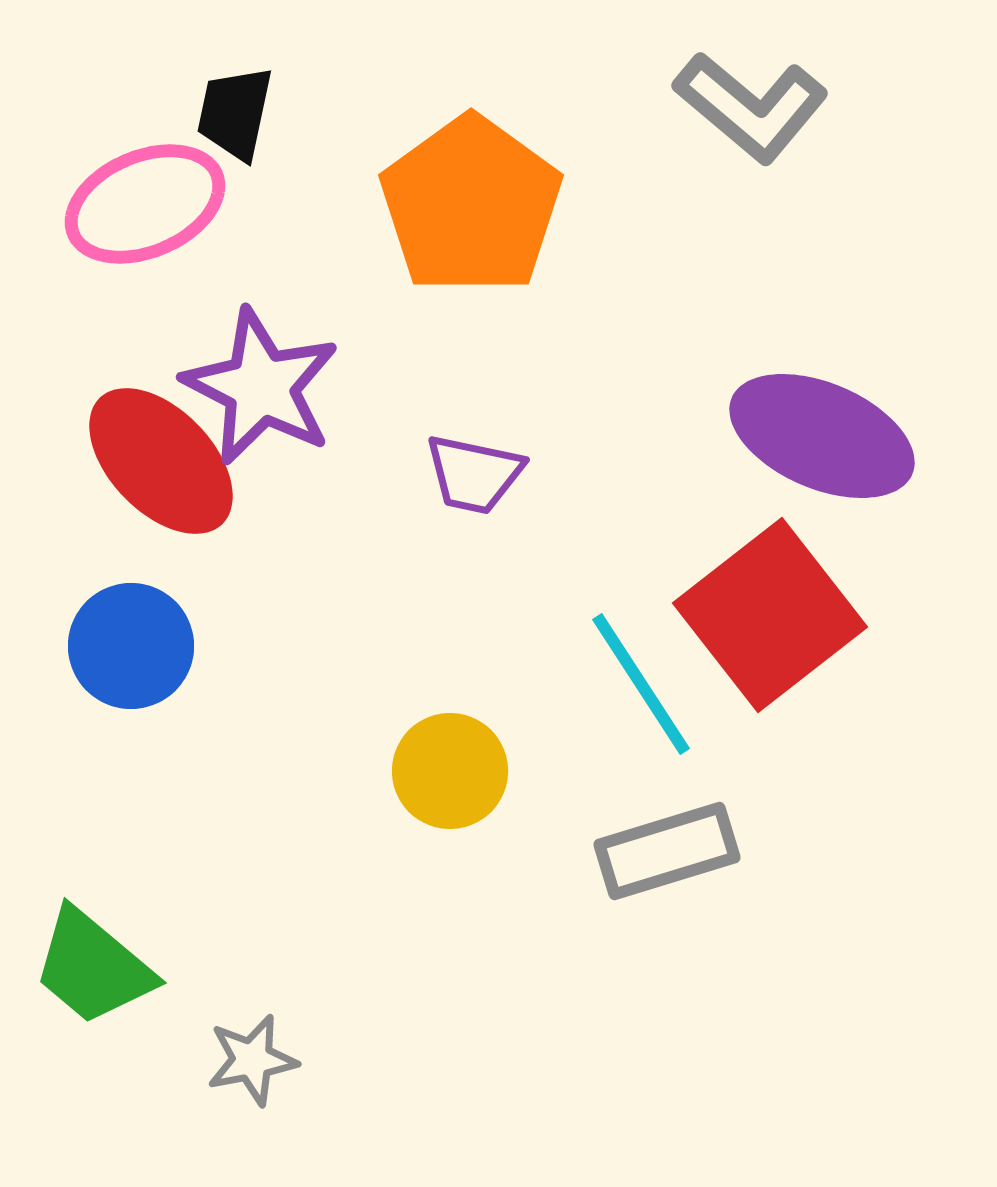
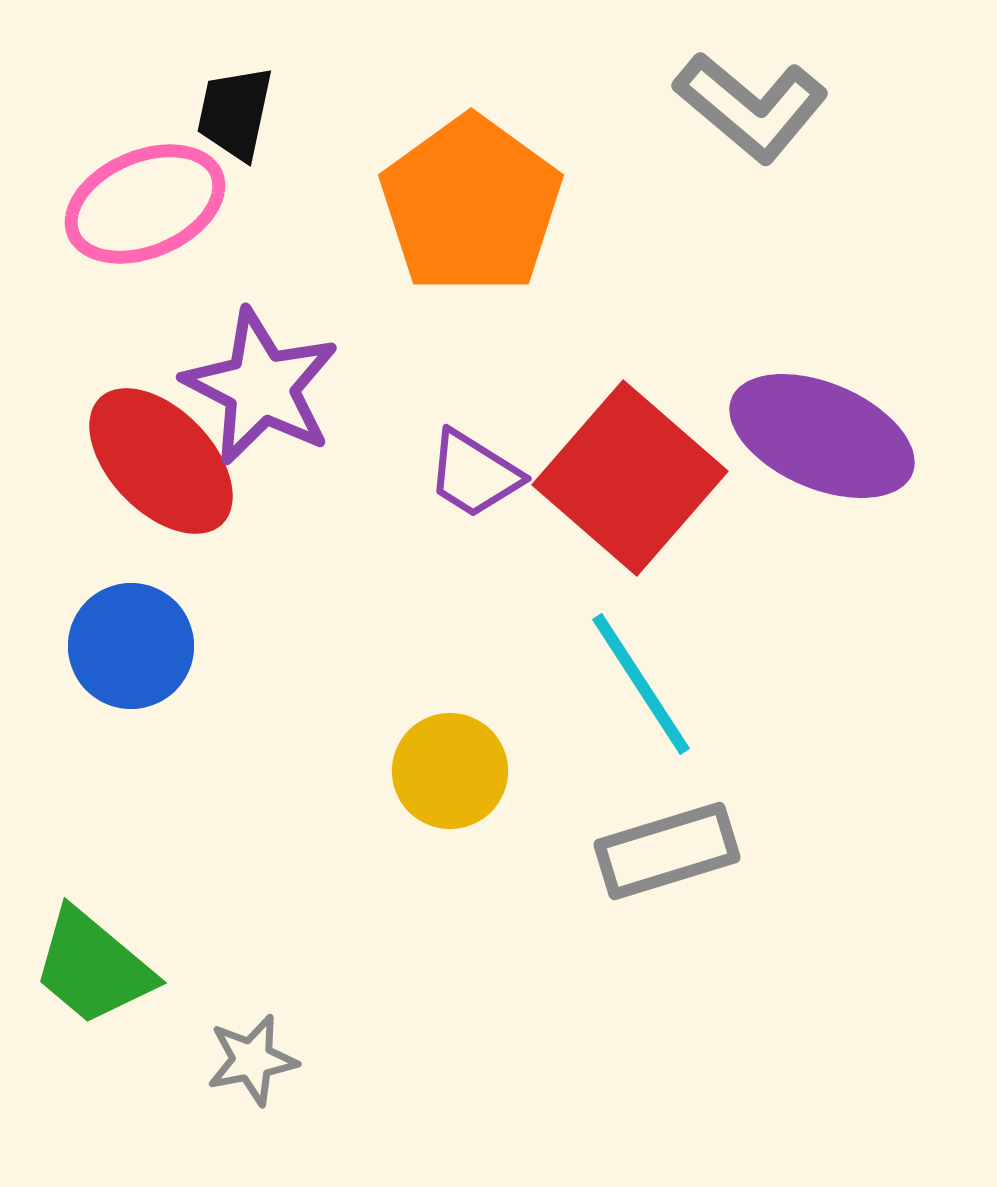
purple trapezoid: rotated 20 degrees clockwise
red square: moved 140 px left, 137 px up; rotated 11 degrees counterclockwise
